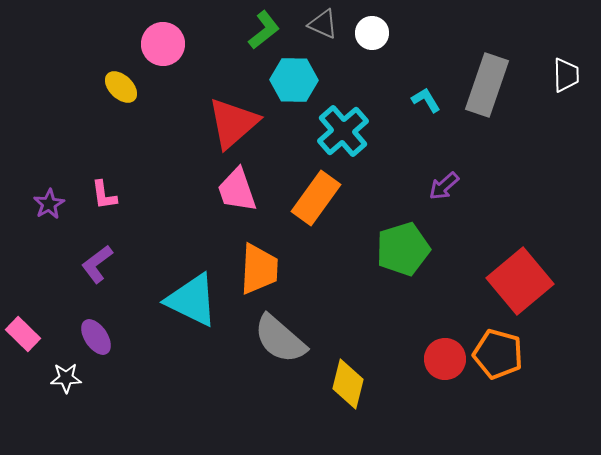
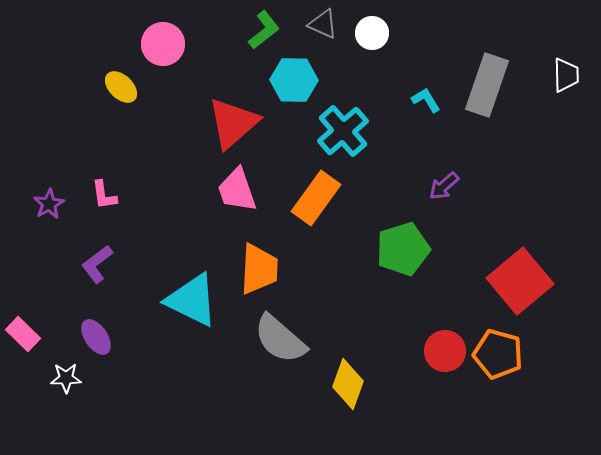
red circle: moved 8 px up
yellow diamond: rotated 6 degrees clockwise
